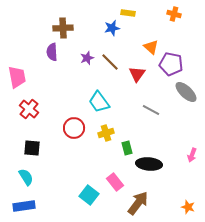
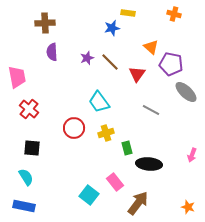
brown cross: moved 18 px left, 5 px up
blue rectangle: rotated 20 degrees clockwise
